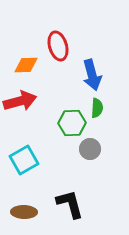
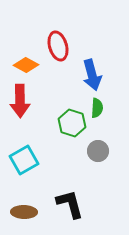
orange diamond: rotated 30 degrees clockwise
red arrow: rotated 104 degrees clockwise
green hexagon: rotated 20 degrees clockwise
gray circle: moved 8 px right, 2 px down
